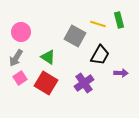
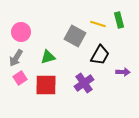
green triangle: rotated 49 degrees counterclockwise
purple arrow: moved 2 px right, 1 px up
red square: moved 2 px down; rotated 30 degrees counterclockwise
